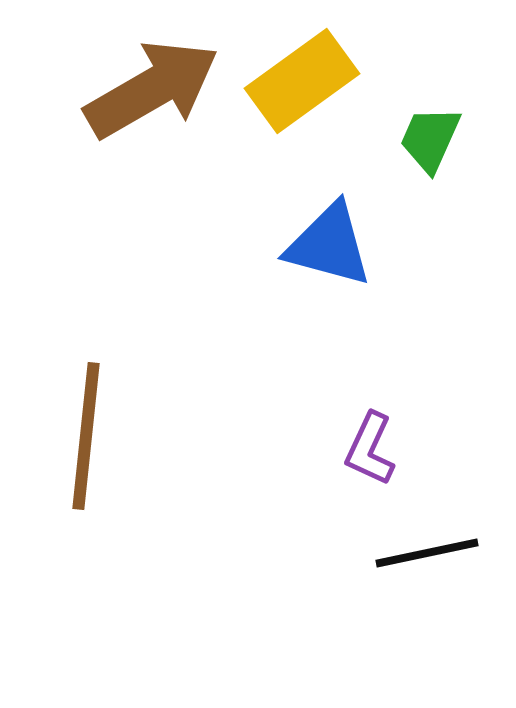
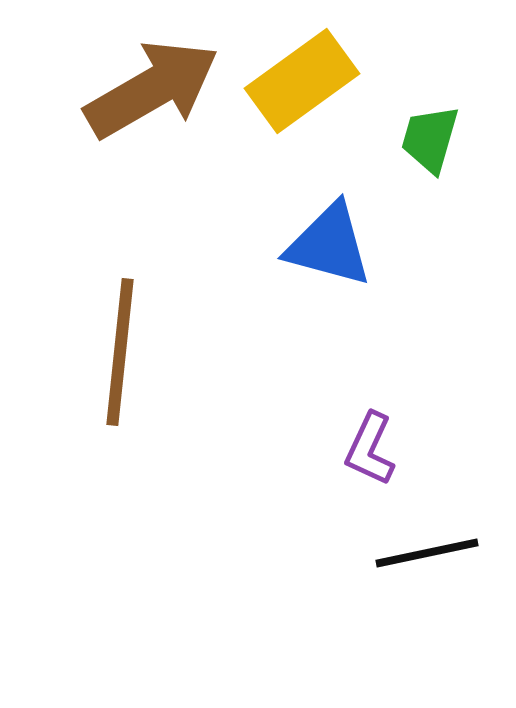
green trapezoid: rotated 8 degrees counterclockwise
brown line: moved 34 px right, 84 px up
